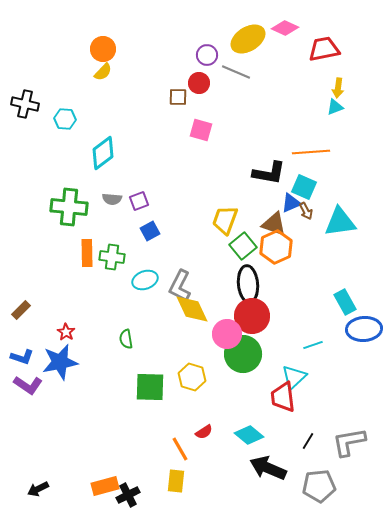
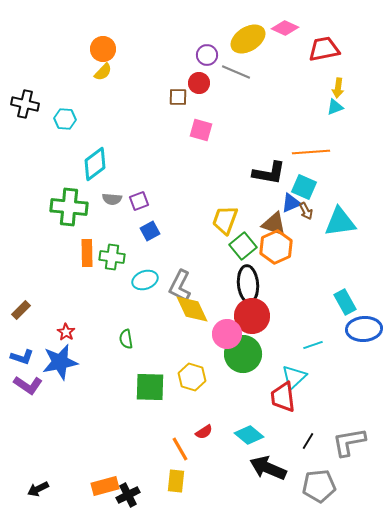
cyan diamond at (103, 153): moved 8 px left, 11 px down
